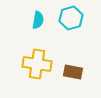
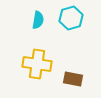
brown rectangle: moved 7 px down
